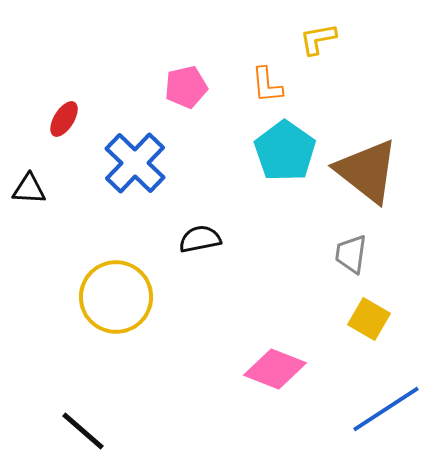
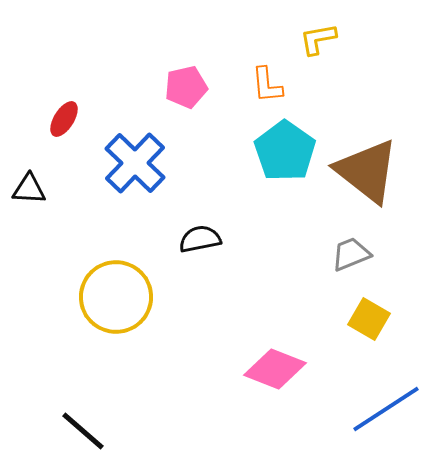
gray trapezoid: rotated 60 degrees clockwise
